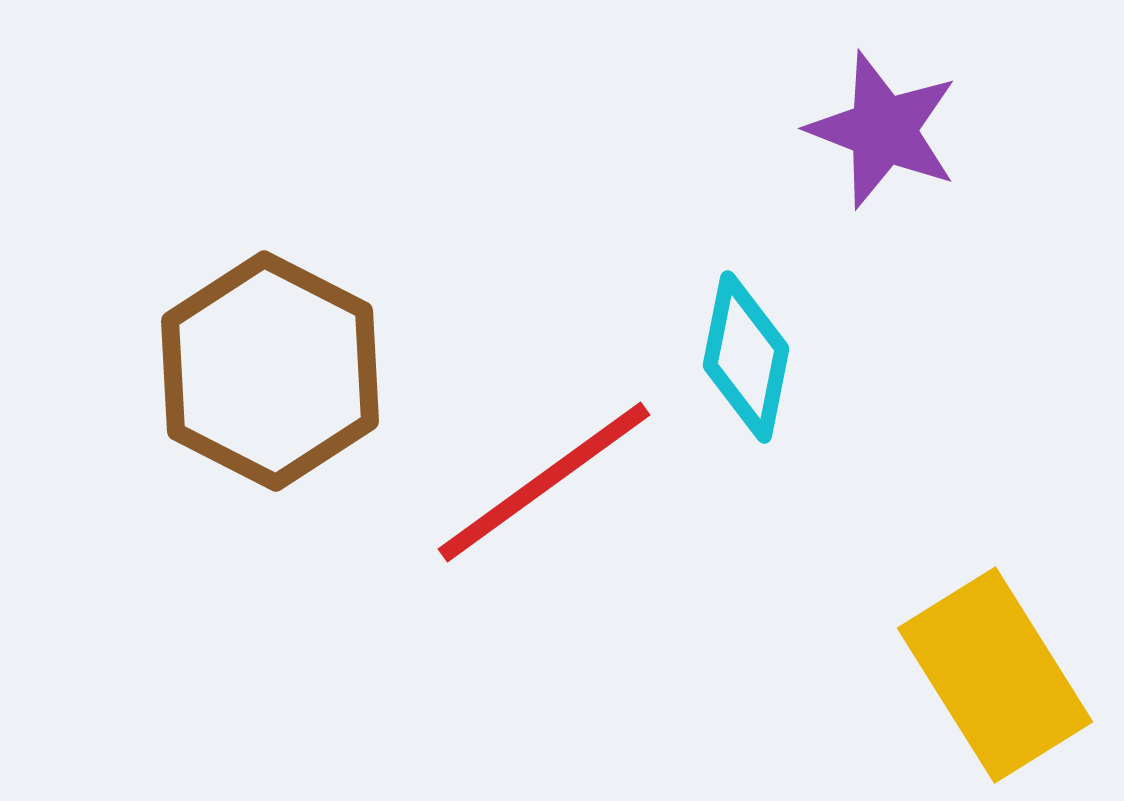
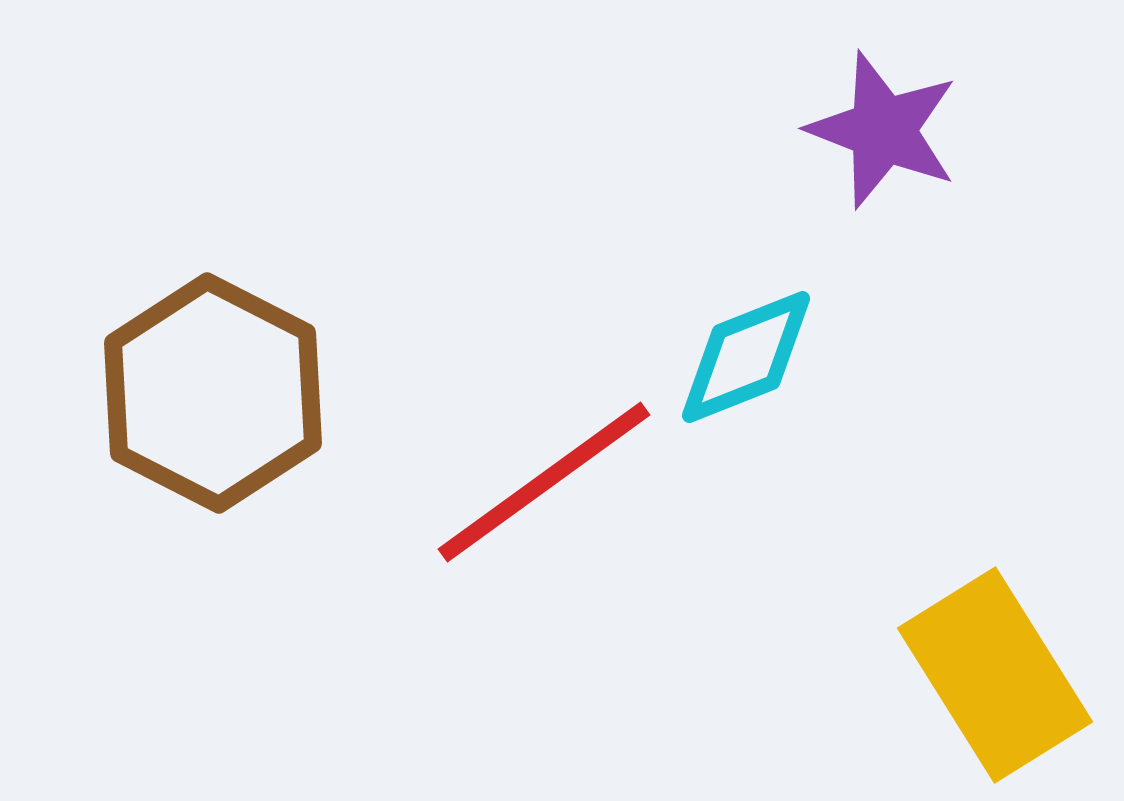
cyan diamond: rotated 57 degrees clockwise
brown hexagon: moved 57 px left, 22 px down
